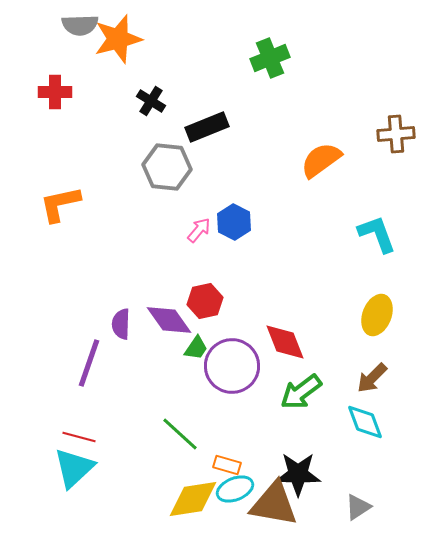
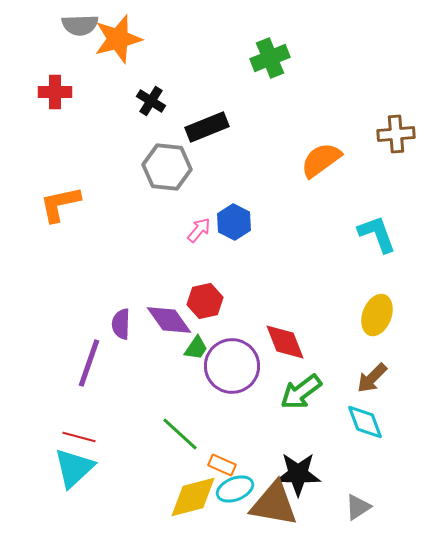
orange rectangle: moved 5 px left; rotated 8 degrees clockwise
yellow diamond: moved 2 px up; rotated 6 degrees counterclockwise
